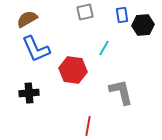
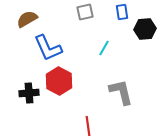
blue rectangle: moved 3 px up
black hexagon: moved 2 px right, 4 px down
blue L-shape: moved 12 px right, 1 px up
red hexagon: moved 14 px left, 11 px down; rotated 20 degrees clockwise
red line: rotated 18 degrees counterclockwise
